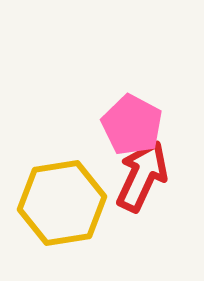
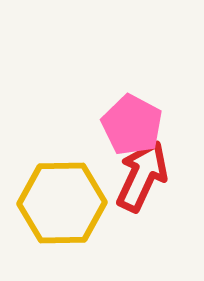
yellow hexagon: rotated 8 degrees clockwise
